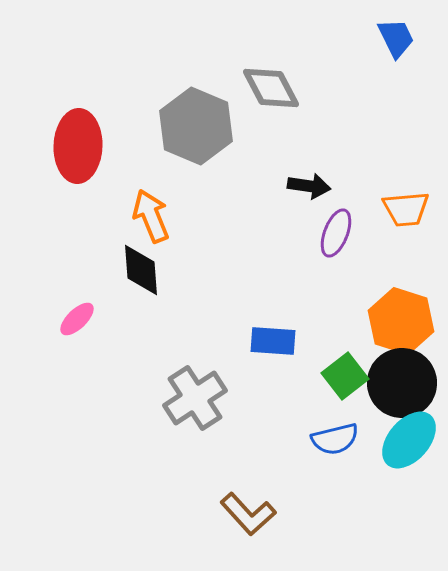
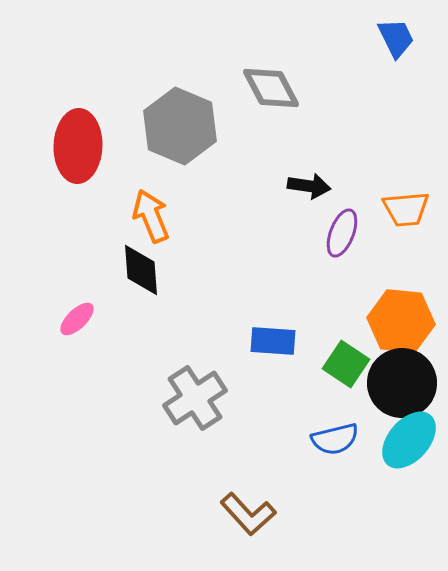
gray hexagon: moved 16 px left
purple ellipse: moved 6 px right
orange hexagon: rotated 12 degrees counterclockwise
green square: moved 1 px right, 12 px up; rotated 18 degrees counterclockwise
